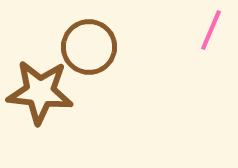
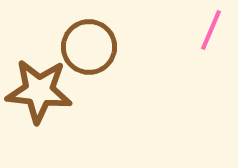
brown star: moved 1 px left, 1 px up
